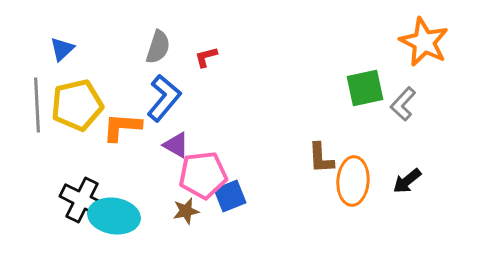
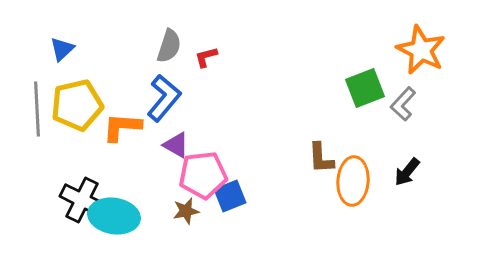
orange star: moved 3 px left, 8 px down
gray semicircle: moved 11 px right, 1 px up
green square: rotated 9 degrees counterclockwise
gray line: moved 4 px down
black arrow: moved 9 px up; rotated 12 degrees counterclockwise
